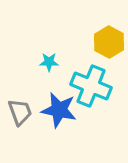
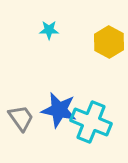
cyan star: moved 32 px up
cyan cross: moved 36 px down
gray trapezoid: moved 1 px right, 6 px down; rotated 16 degrees counterclockwise
